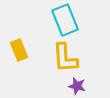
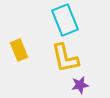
yellow L-shape: rotated 8 degrees counterclockwise
purple star: moved 3 px right, 1 px up; rotated 24 degrees counterclockwise
